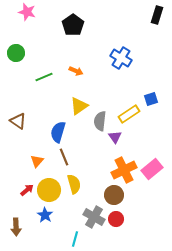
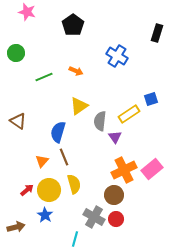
black rectangle: moved 18 px down
blue cross: moved 4 px left, 2 px up
orange triangle: moved 5 px right
brown arrow: rotated 102 degrees counterclockwise
